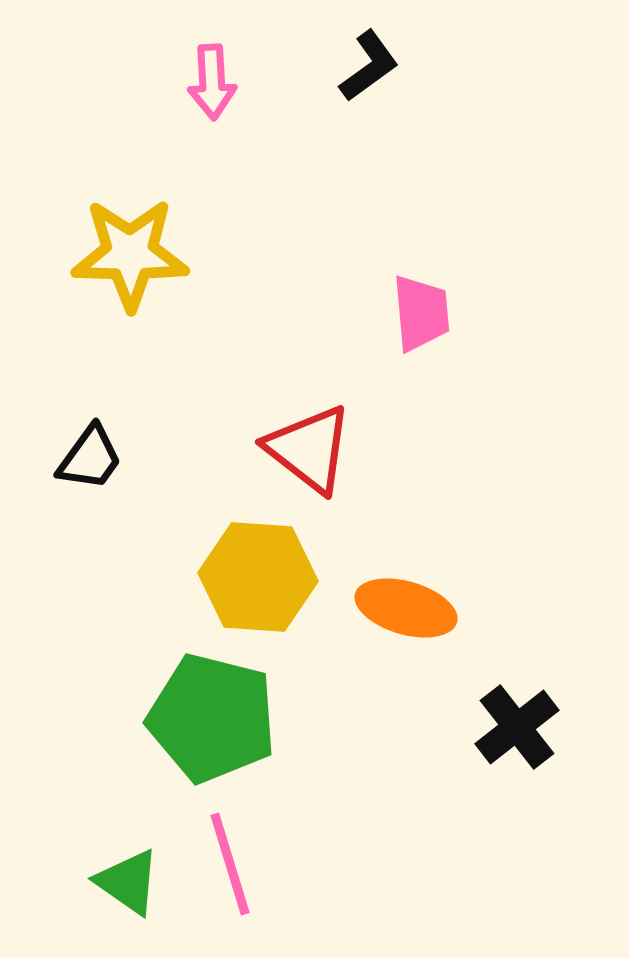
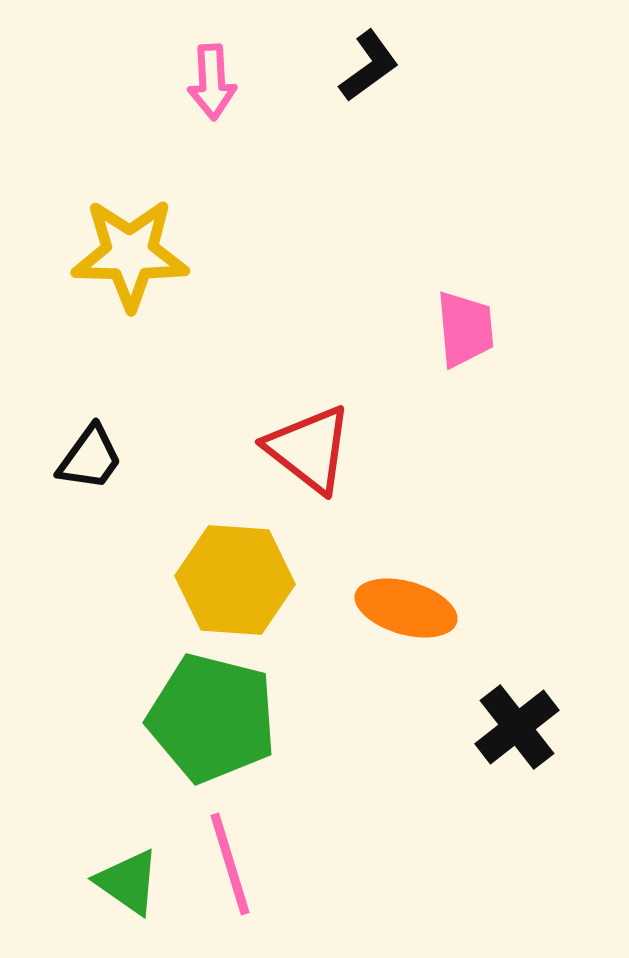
pink trapezoid: moved 44 px right, 16 px down
yellow hexagon: moved 23 px left, 3 px down
